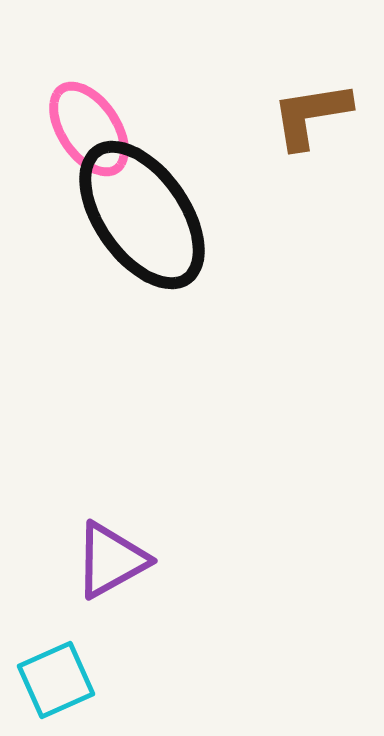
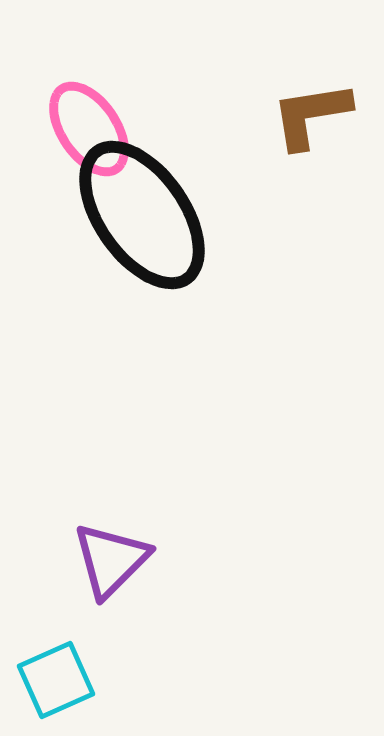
purple triangle: rotated 16 degrees counterclockwise
